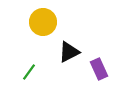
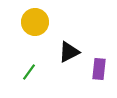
yellow circle: moved 8 px left
purple rectangle: rotated 30 degrees clockwise
